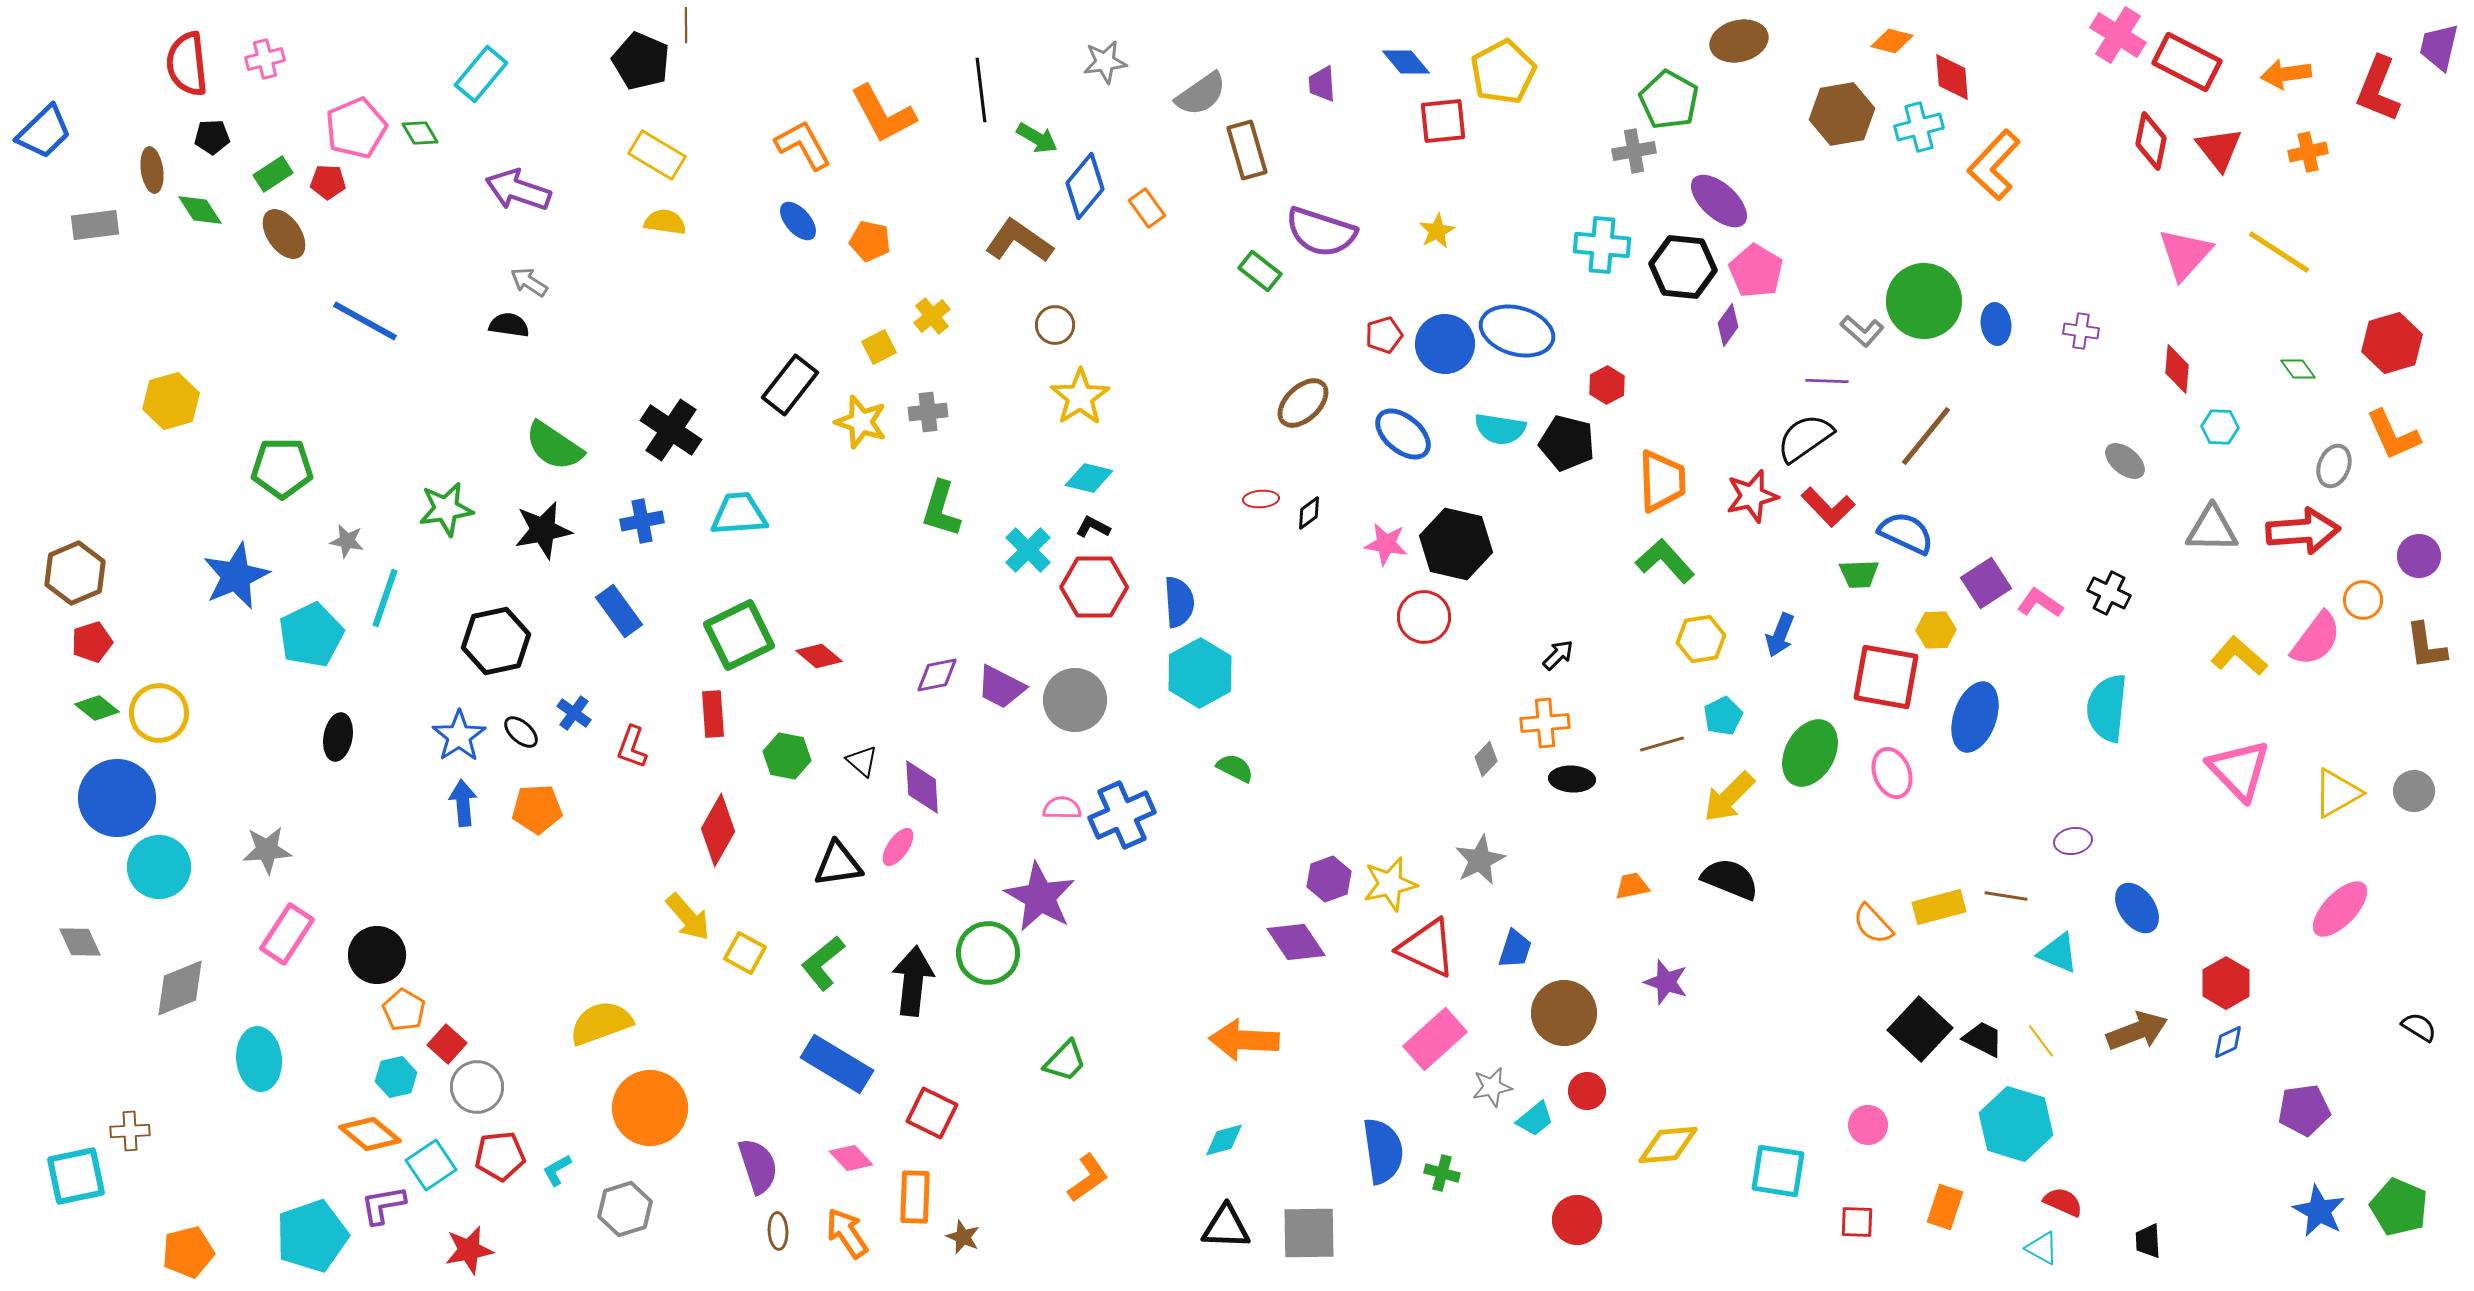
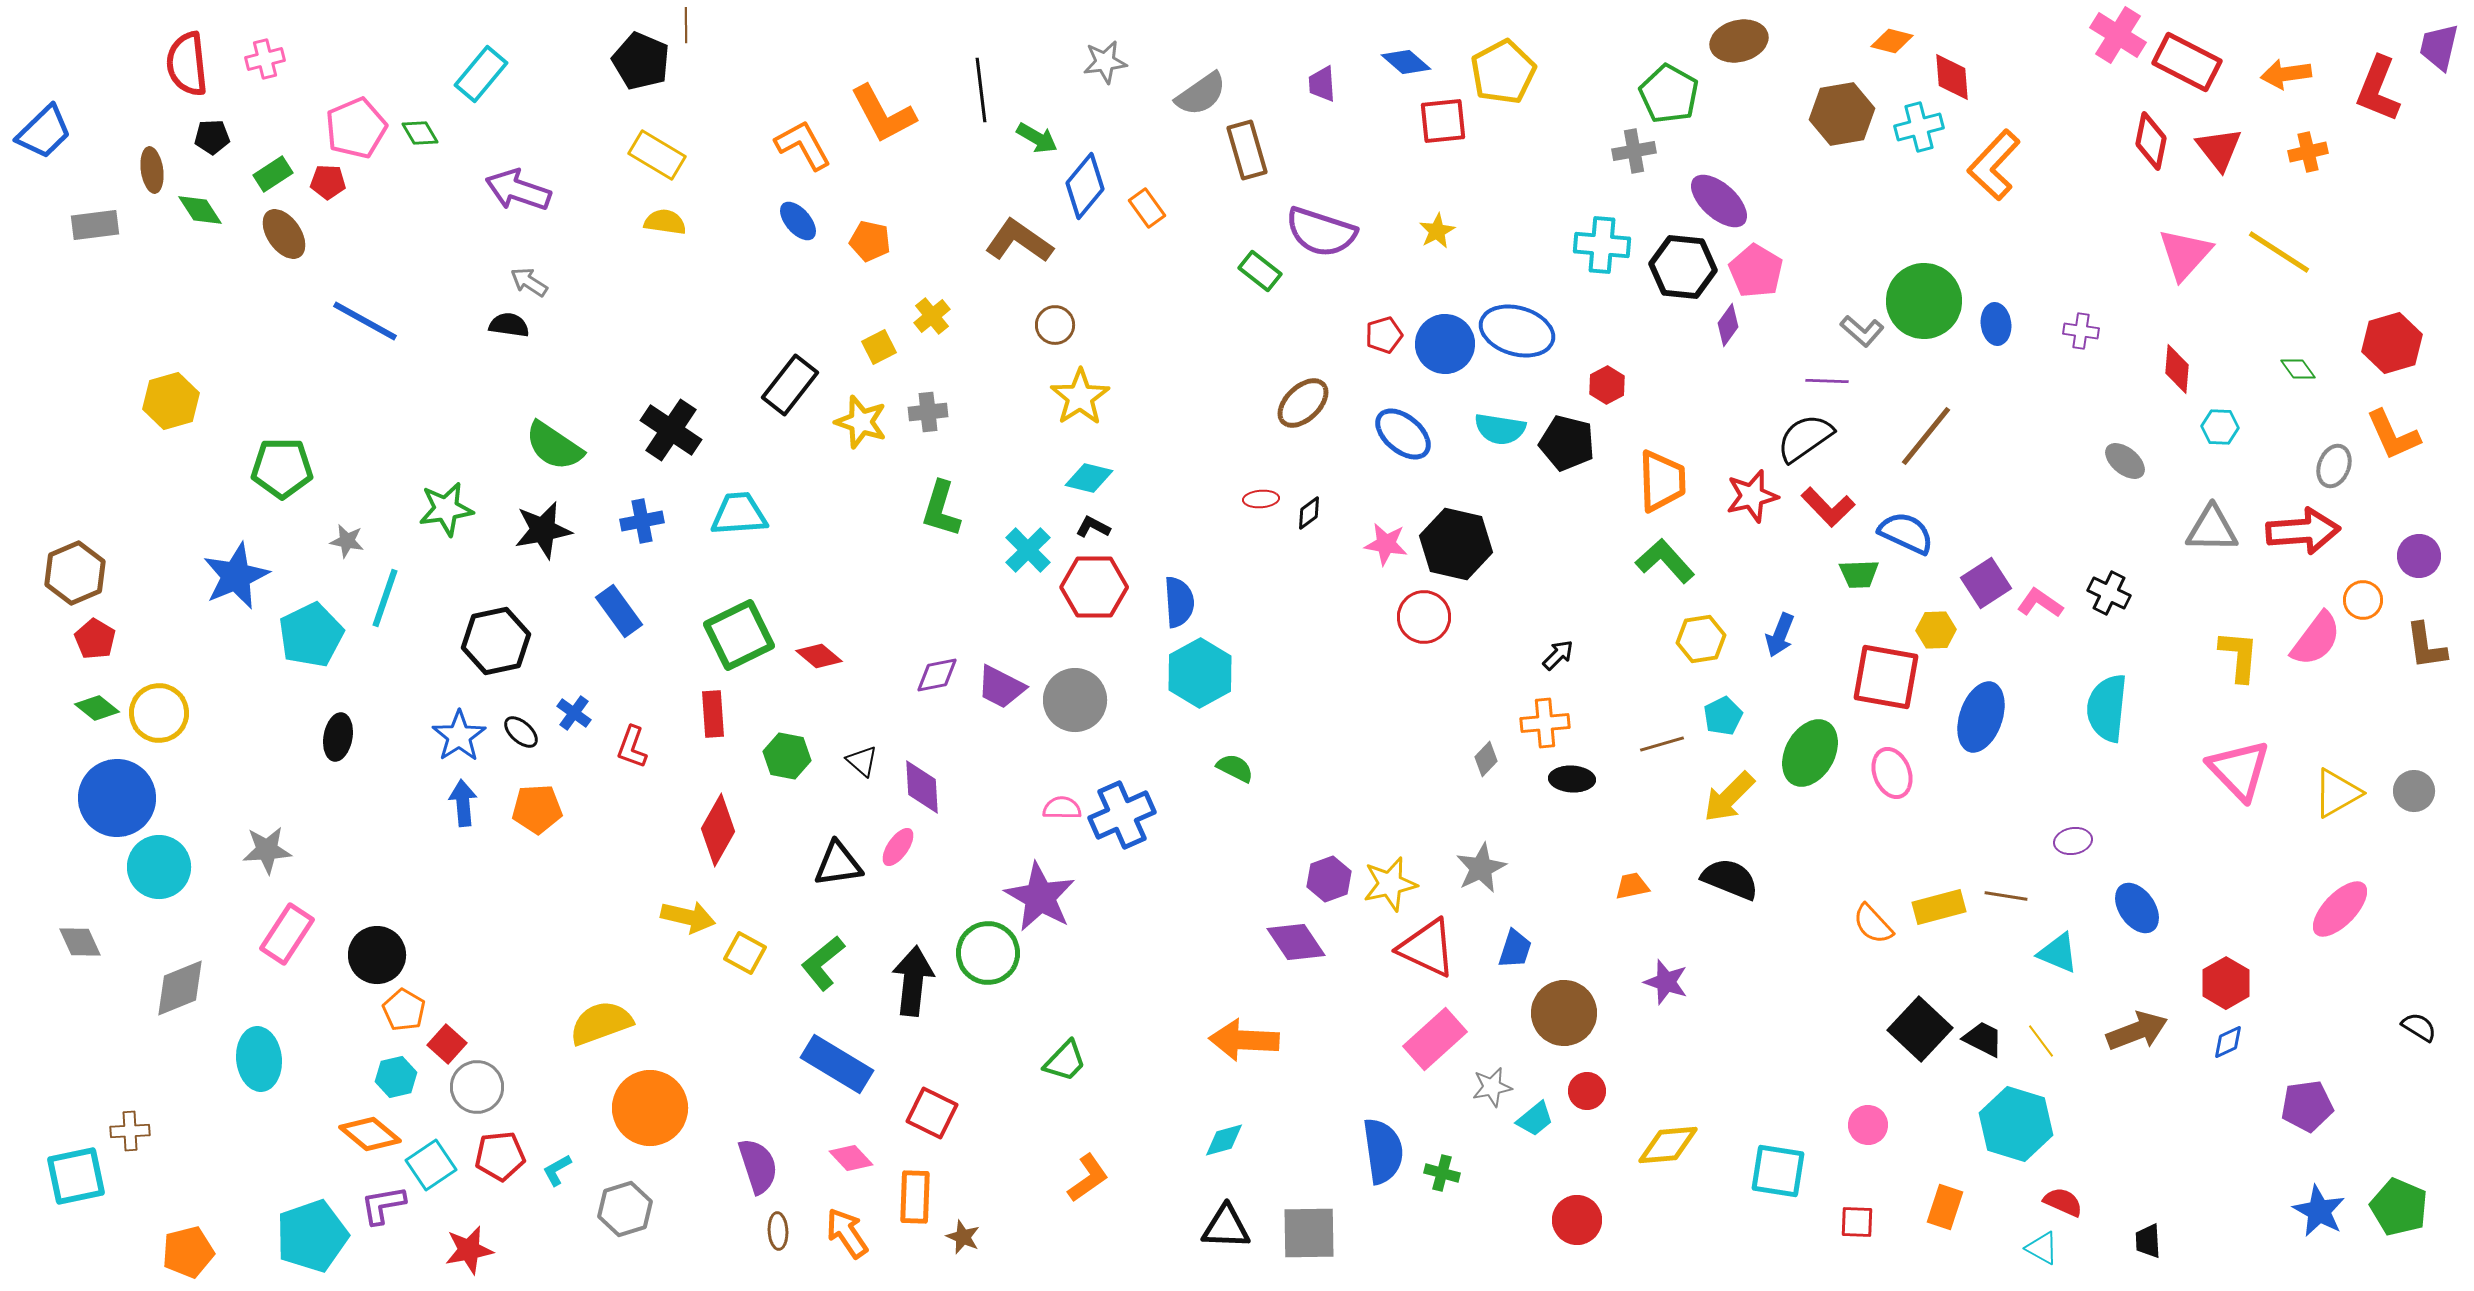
blue diamond at (1406, 62): rotated 9 degrees counterclockwise
green pentagon at (1669, 100): moved 6 px up
red pentagon at (92, 642): moved 3 px right, 3 px up; rotated 24 degrees counterclockwise
yellow L-shape at (2239, 656): rotated 54 degrees clockwise
blue ellipse at (1975, 717): moved 6 px right
gray star at (1480, 860): moved 1 px right, 8 px down
yellow arrow at (688, 917): rotated 36 degrees counterclockwise
purple pentagon at (2304, 1110): moved 3 px right, 4 px up
